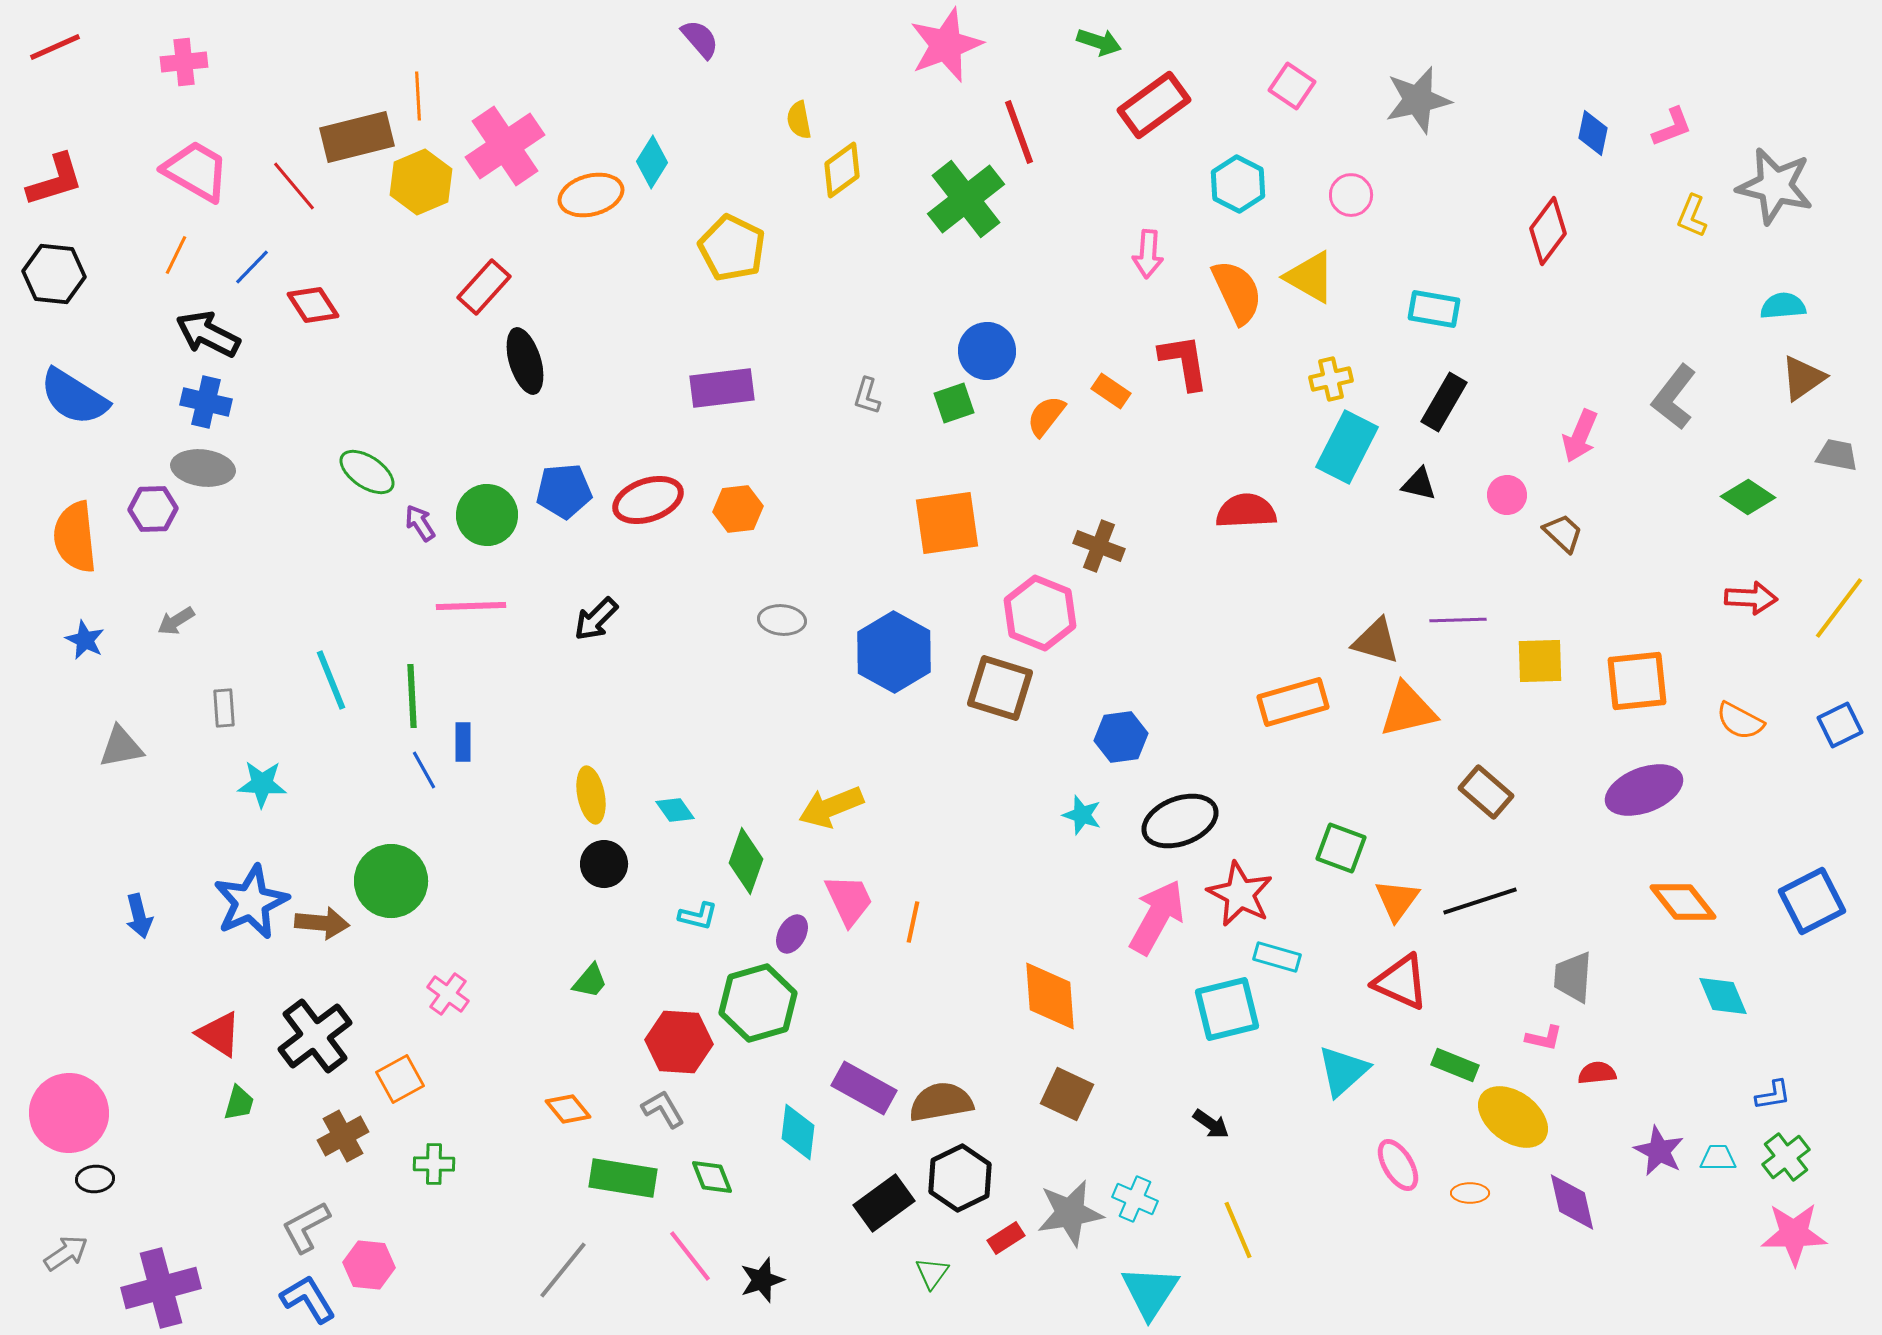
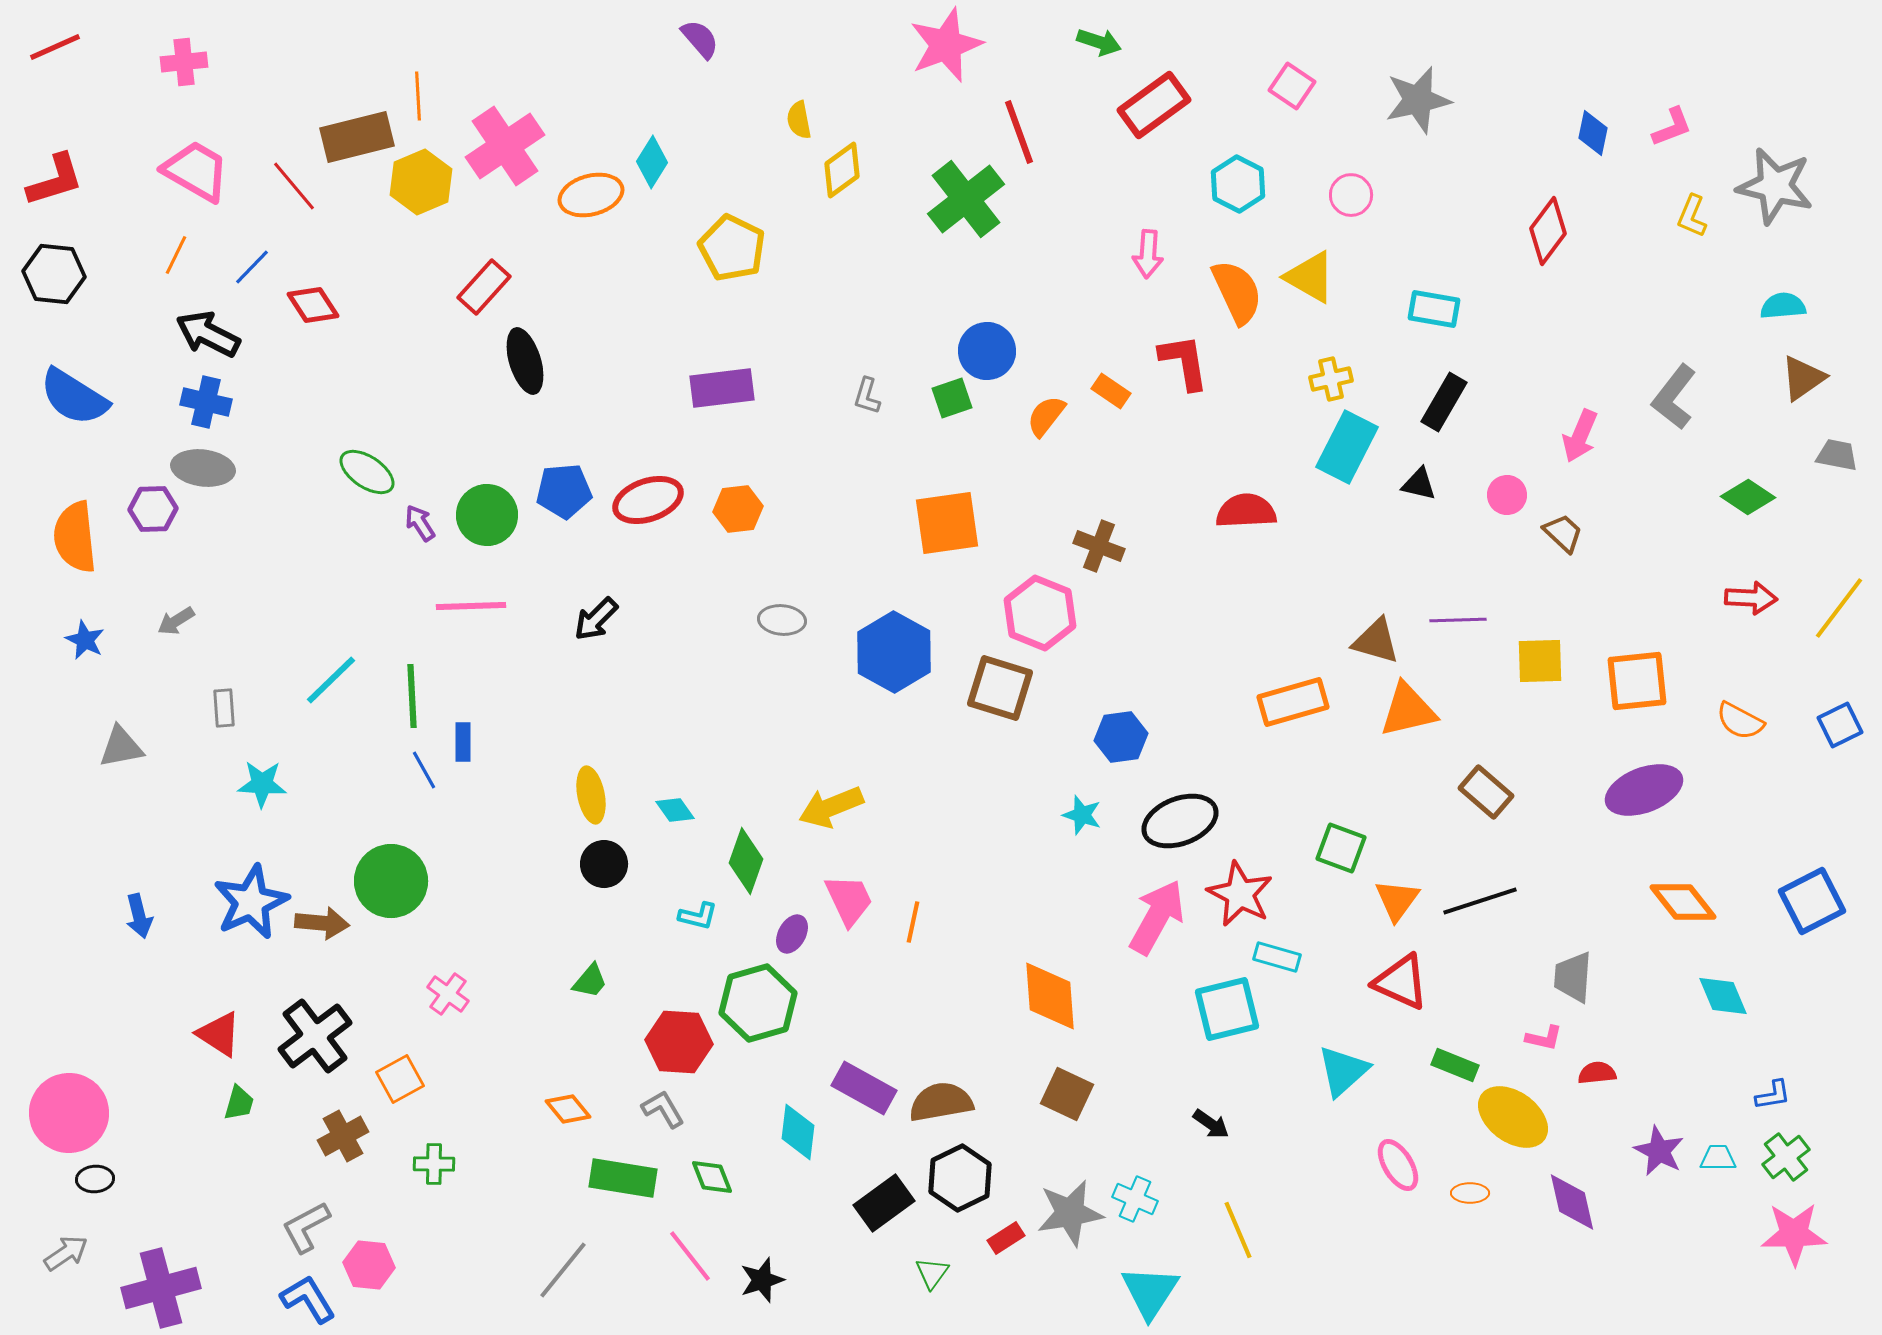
green square at (954, 403): moved 2 px left, 5 px up
cyan line at (331, 680): rotated 68 degrees clockwise
